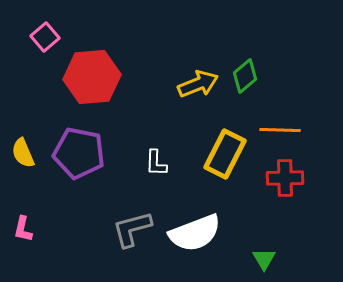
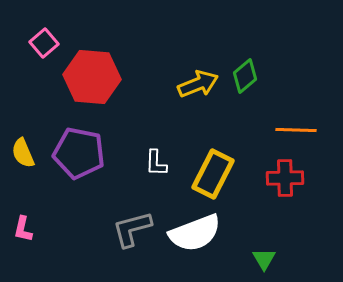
pink square: moved 1 px left, 6 px down
red hexagon: rotated 10 degrees clockwise
orange line: moved 16 px right
yellow rectangle: moved 12 px left, 20 px down
